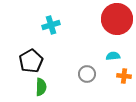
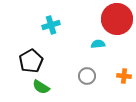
cyan semicircle: moved 15 px left, 12 px up
gray circle: moved 2 px down
green semicircle: rotated 120 degrees clockwise
